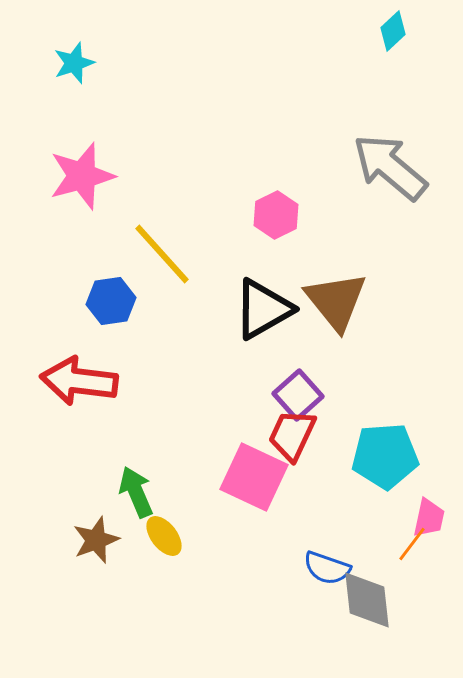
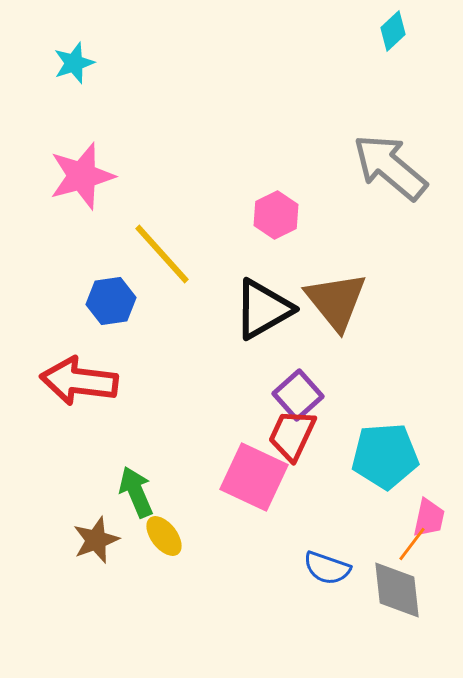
gray diamond: moved 30 px right, 10 px up
